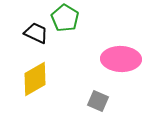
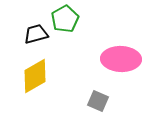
green pentagon: moved 1 px down; rotated 12 degrees clockwise
black trapezoid: moved 1 px down; rotated 40 degrees counterclockwise
yellow diamond: moved 3 px up
